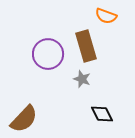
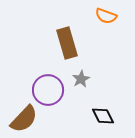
brown rectangle: moved 19 px left, 3 px up
purple circle: moved 36 px down
gray star: moved 1 px left; rotated 24 degrees clockwise
black diamond: moved 1 px right, 2 px down
